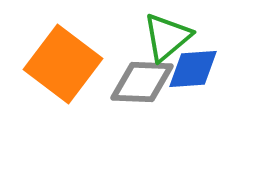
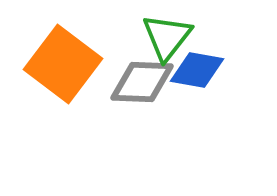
green triangle: rotated 12 degrees counterclockwise
blue diamond: moved 4 px right, 1 px down; rotated 14 degrees clockwise
